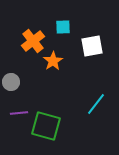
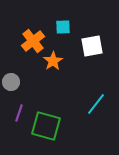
purple line: rotated 66 degrees counterclockwise
